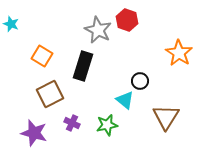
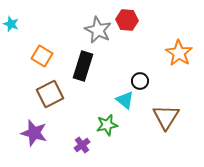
red hexagon: rotated 15 degrees counterclockwise
purple cross: moved 10 px right, 22 px down; rotated 28 degrees clockwise
